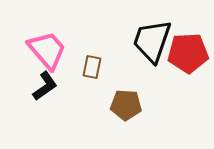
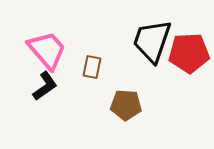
red pentagon: moved 1 px right
